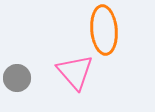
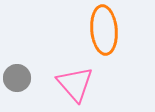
pink triangle: moved 12 px down
